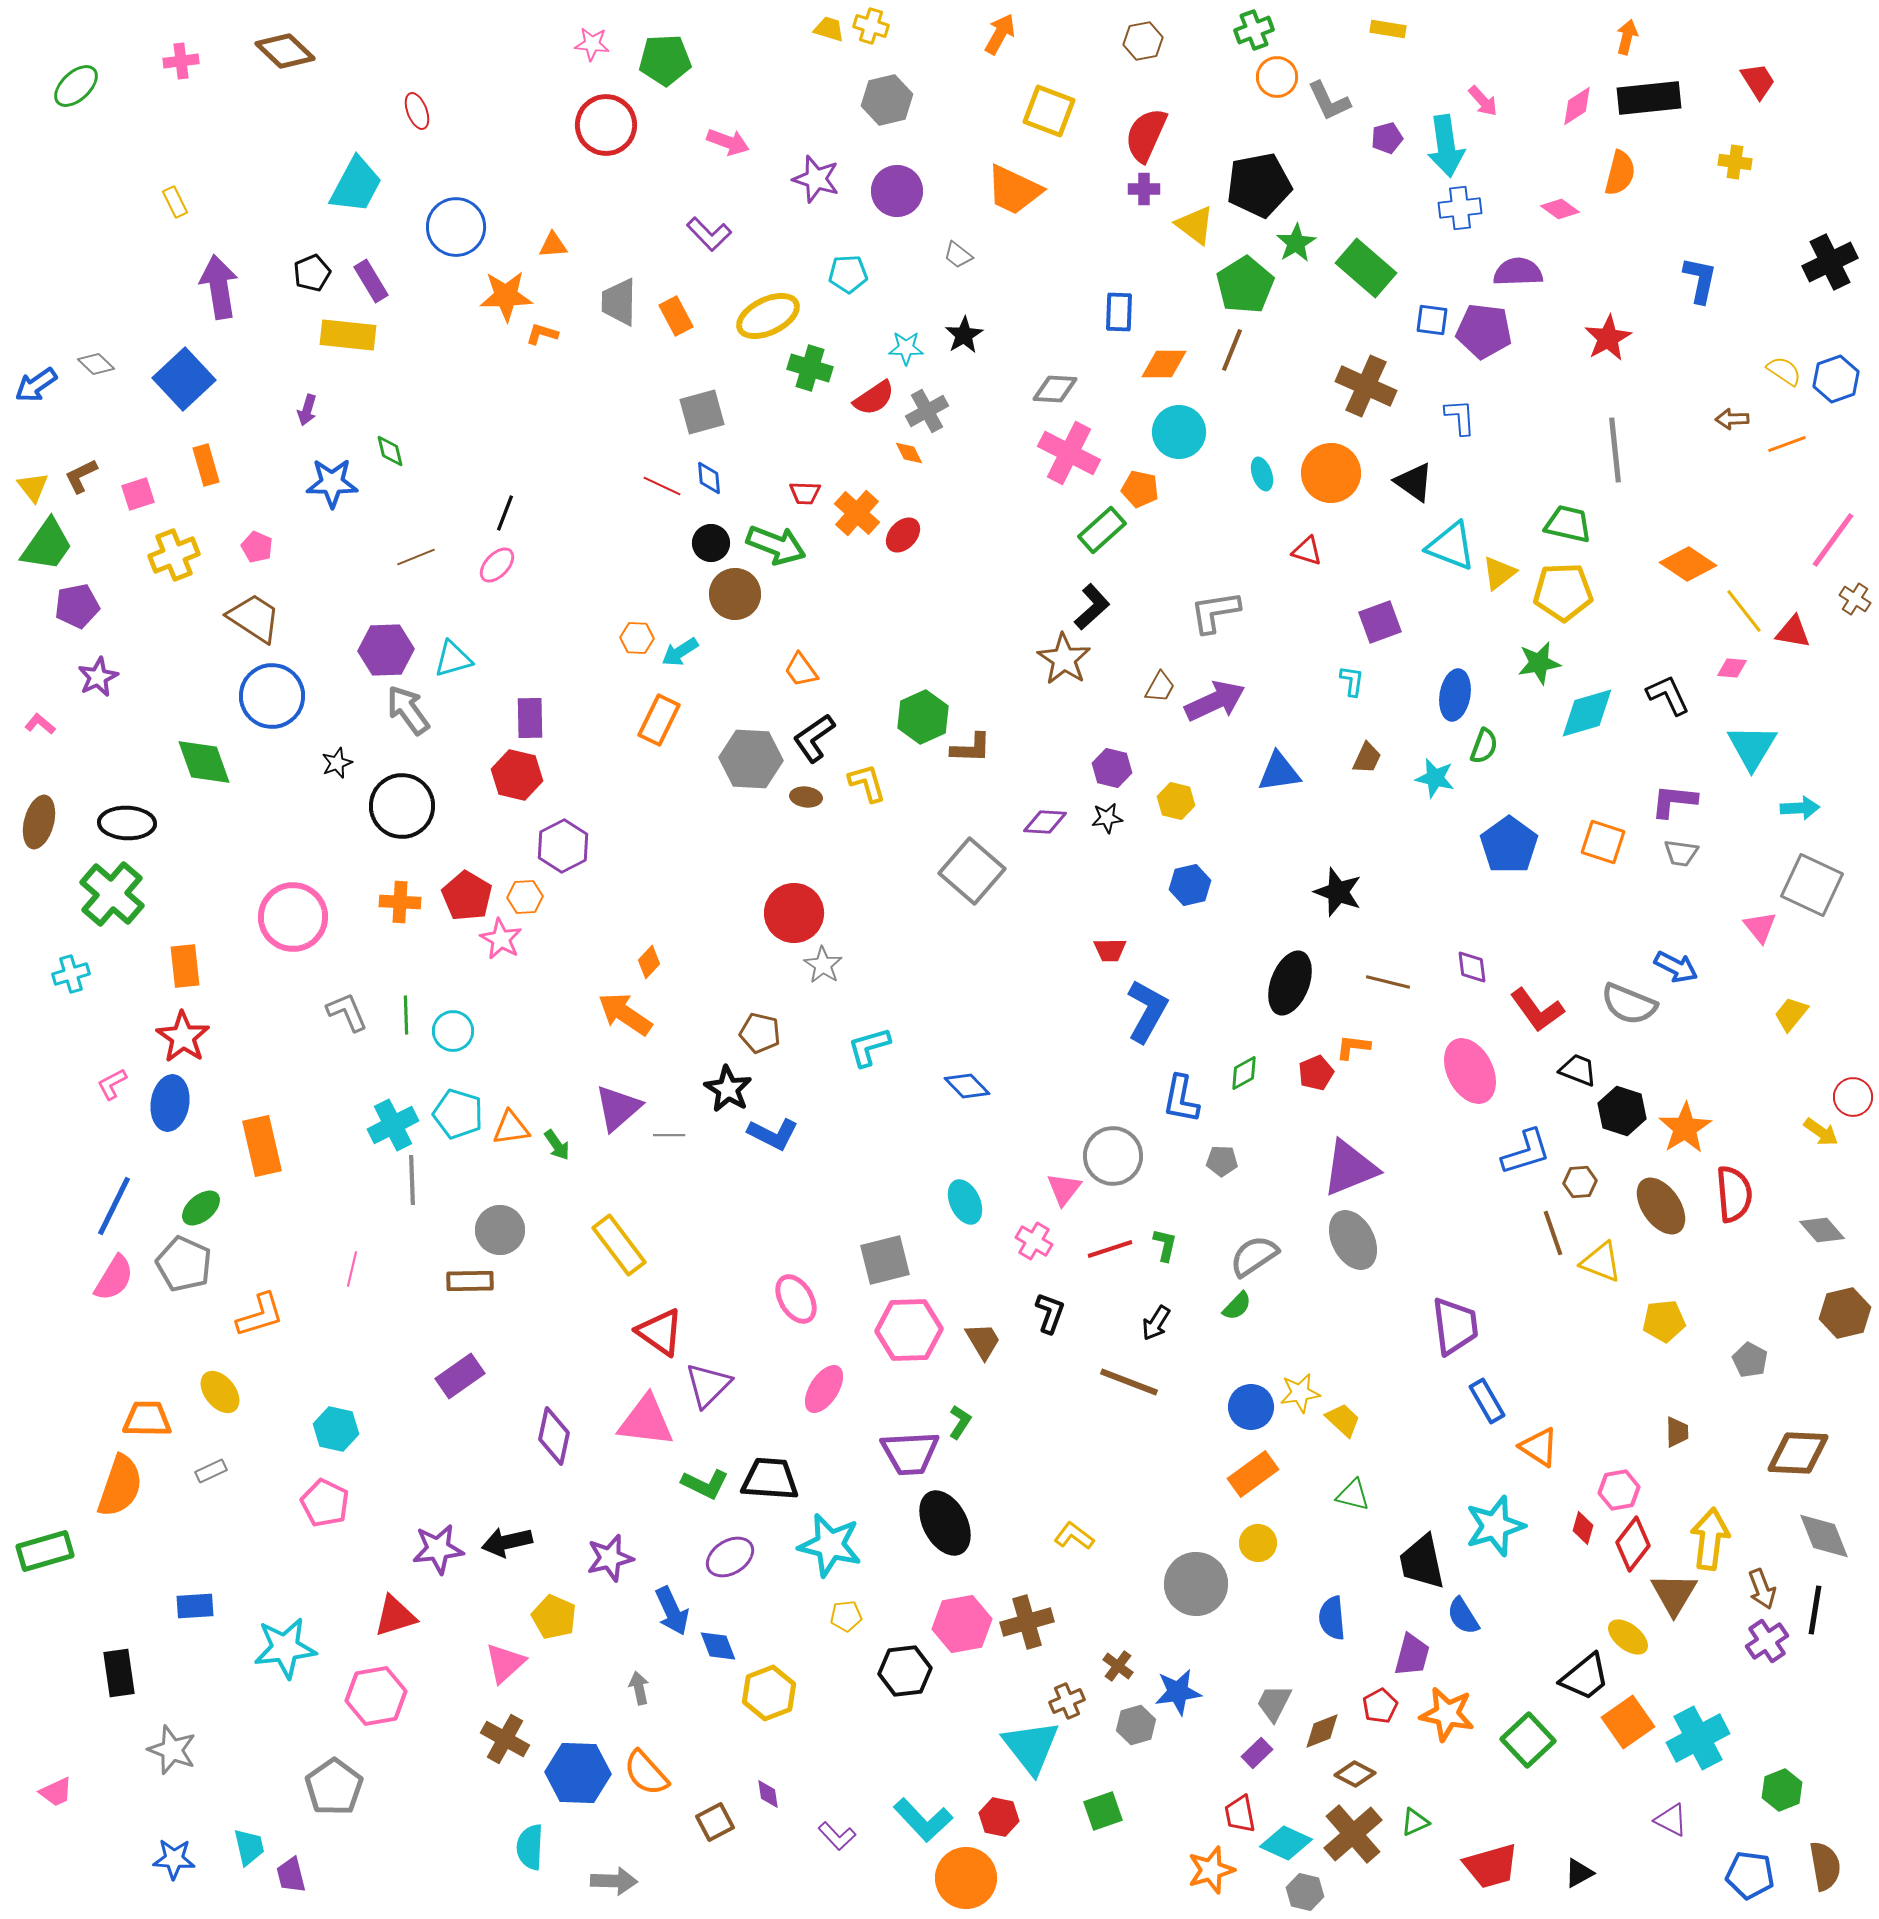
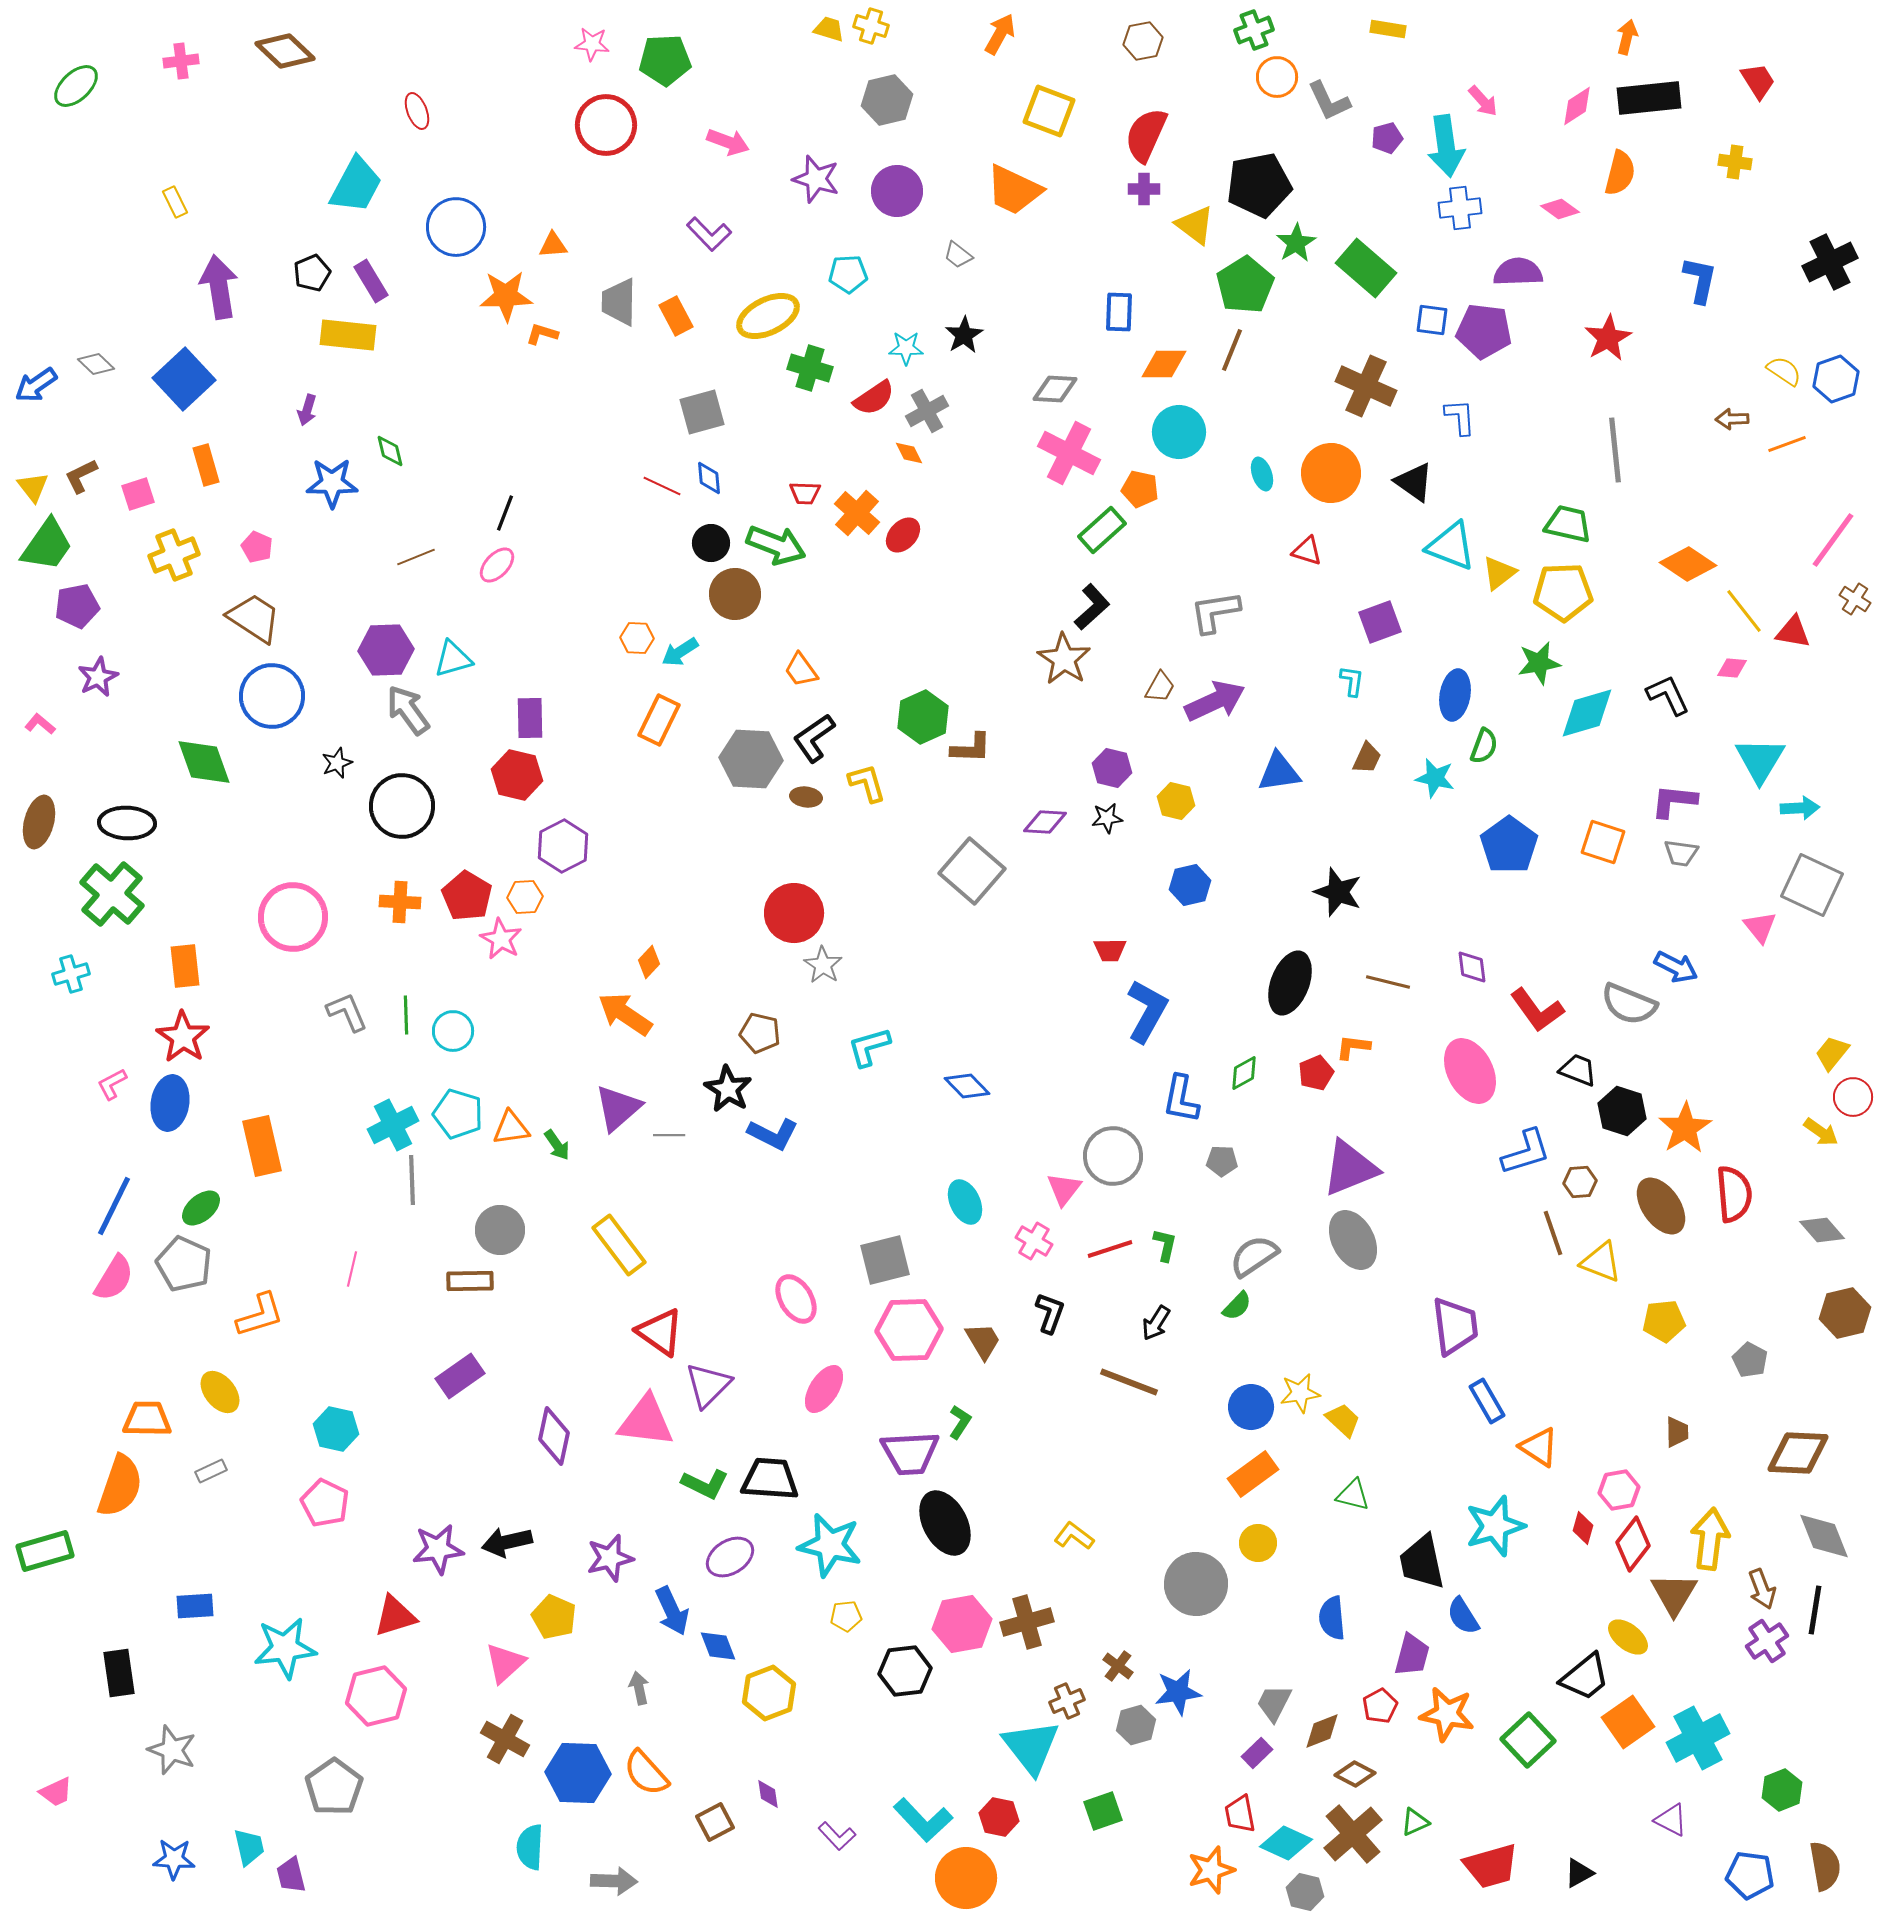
cyan triangle at (1752, 747): moved 8 px right, 13 px down
yellow trapezoid at (1791, 1014): moved 41 px right, 39 px down
pink hexagon at (376, 1696): rotated 4 degrees counterclockwise
